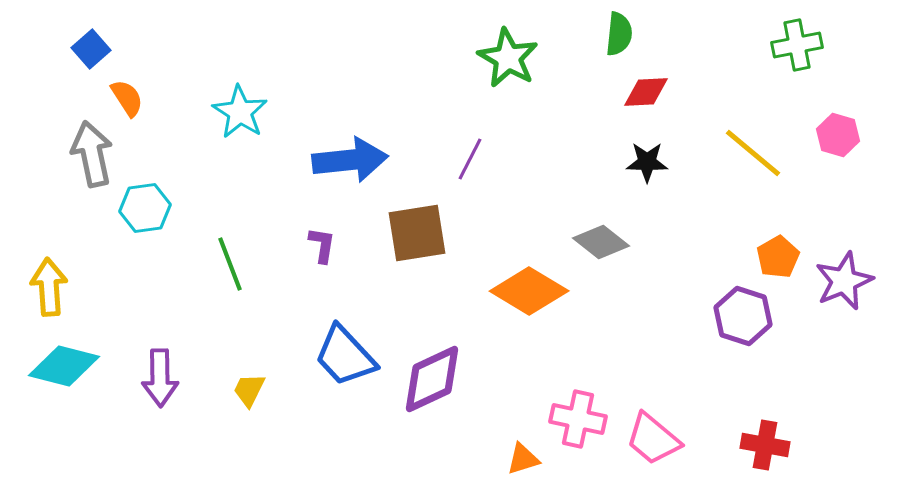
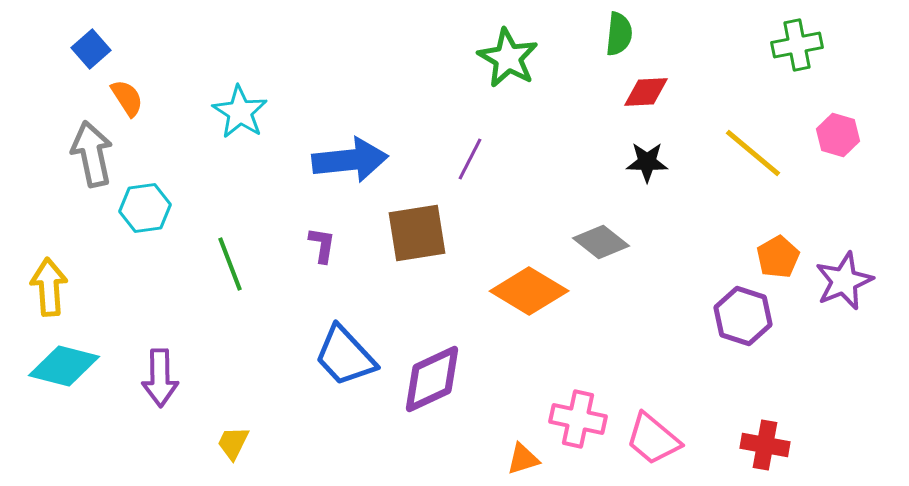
yellow trapezoid: moved 16 px left, 53 px down
